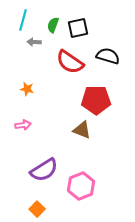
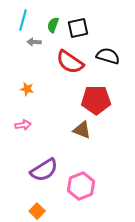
orange square: moved 2 px down
